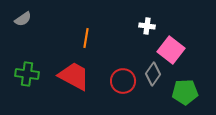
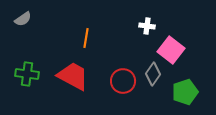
red trapezoid: moved 1 px left
green pentagon: rotated 15 degrees counterclockwise
